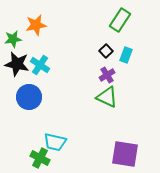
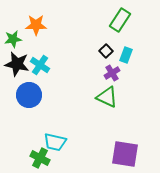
orange star: rotated 10 degrees clockwise
purple cross: moved 5 px right, 2 px up
blue circle: moved 2 px up
